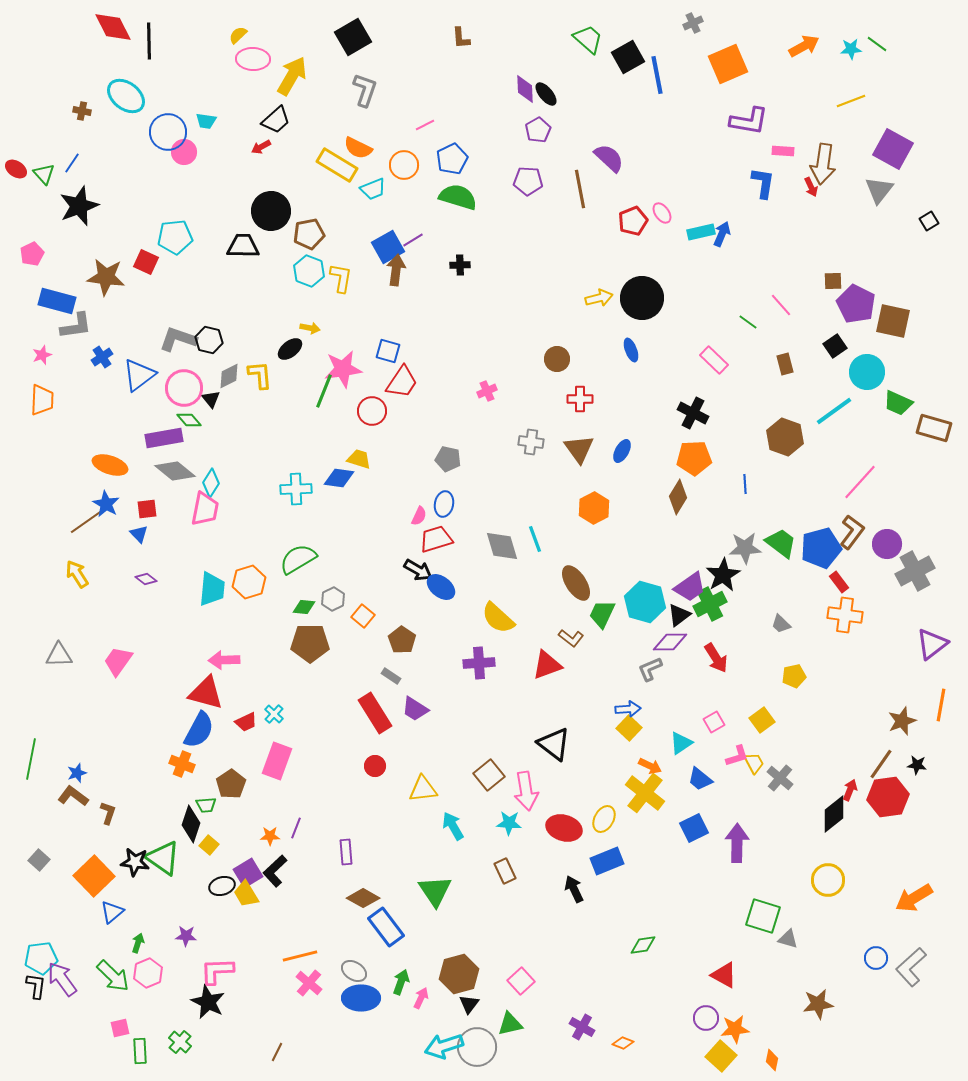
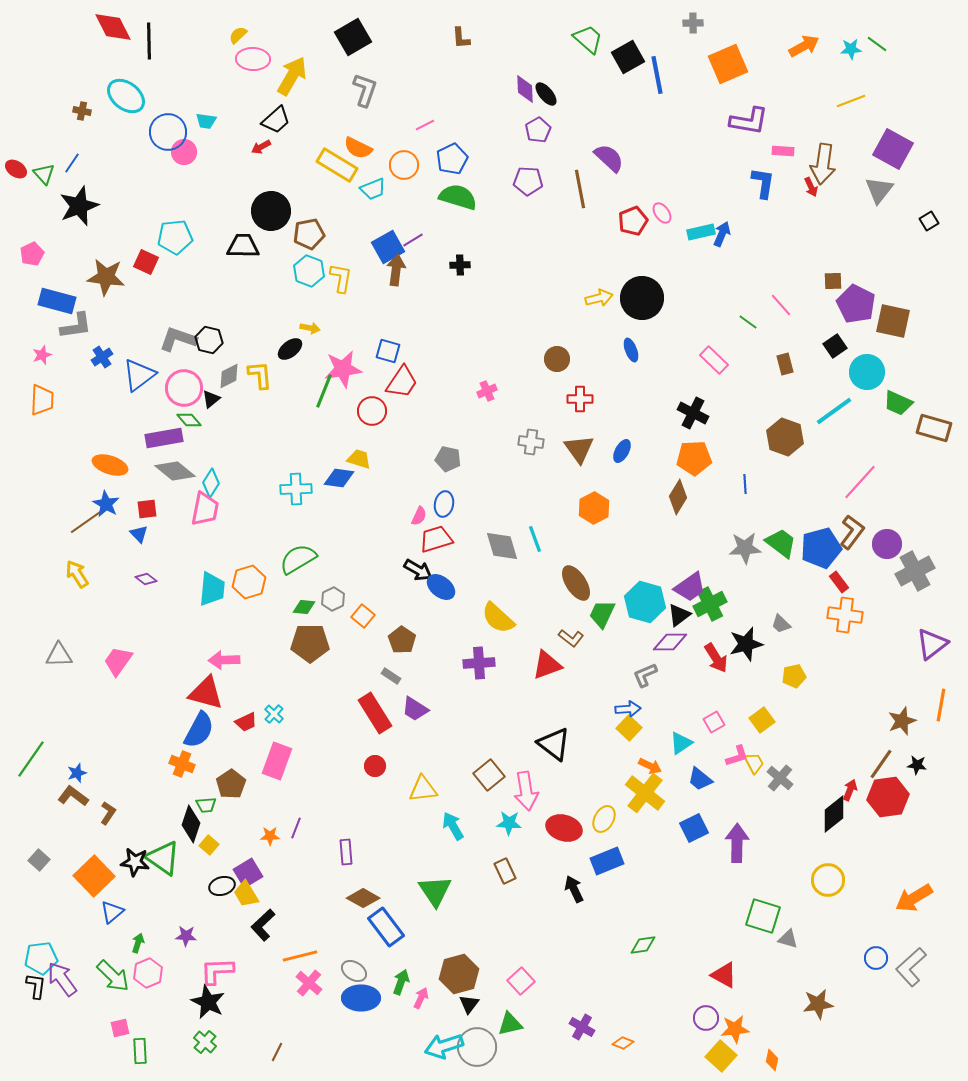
gray cross at (693, 23): rotated 24 degrees clockwise
black triangle at (211, 399): rotated 30 degrees clockwise
black star at (723, 575): moved 23 px right, 69 px down; rotated 16 degrees clockwise
gray L-shape at (650, 669): moved 5 px left, 6 px down
green line at (31, 759): rotated 24 degrees clockwise
brown L-shape at (108, 813): rotated 15 degrees clockwise
black L-shape at (275, 871): moved 12 px left, 54 px down
green cross at (180, 1042): moved 25 px right
